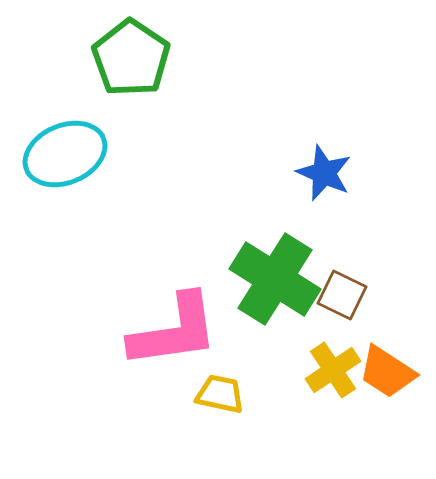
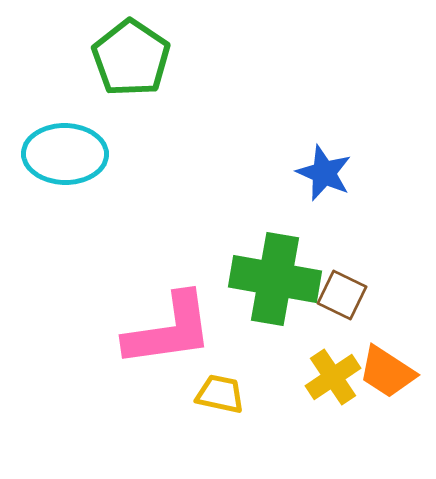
cyan ellipse: rotated 24 degrees clockwise
green cross: rotated 22 degrees counterclockwise
pink L-shape: moved 5 px left, 1 px up
yellow cross: moved 7 px down
